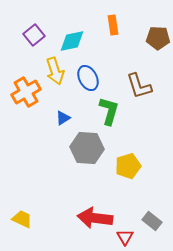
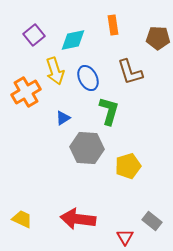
cyan diamond: moved 1 px right, 1 px up
brown L-shape: moved 9 px left, 14 px up
red arrow: moved 17 px left, 1 px down
